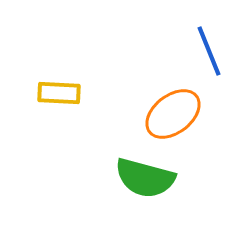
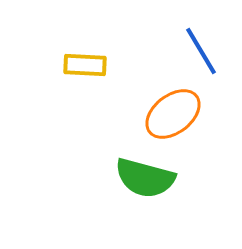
blue line: moved 8 px left; rotated 9 degrees counterclockwise
yellow rectangle: moved 26 px right, 28 px up
